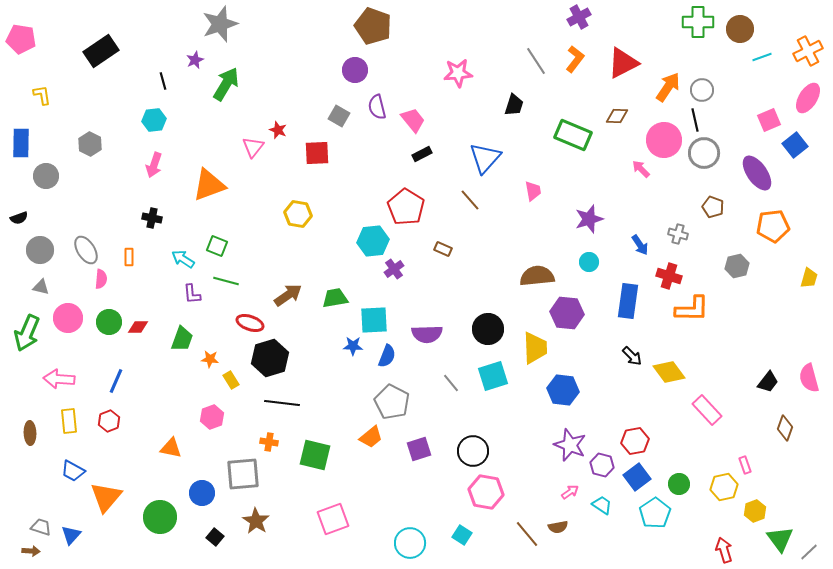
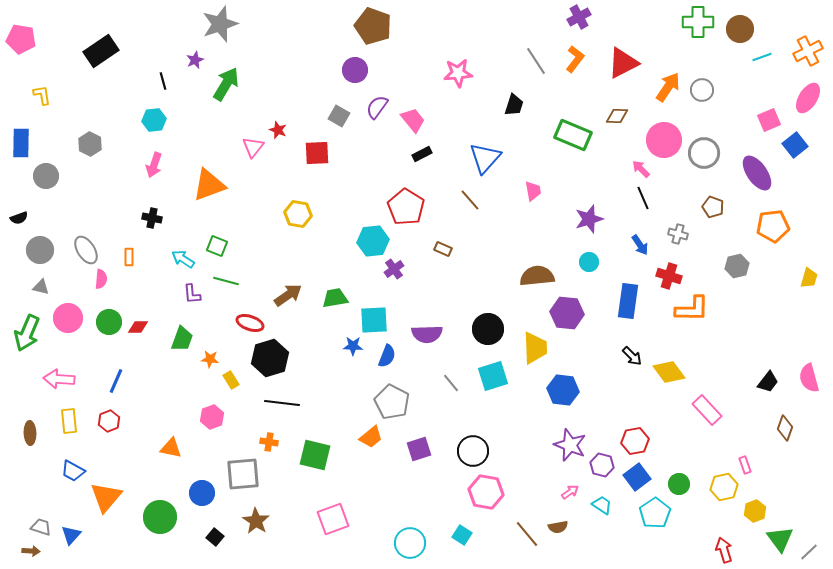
purple semicircle at (377, 107): rotated 50 degrees clockwise
black line at (695, 120): moved 52 px left, 78 px down; rotated 10 degrees counterclockwise
